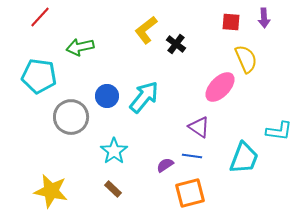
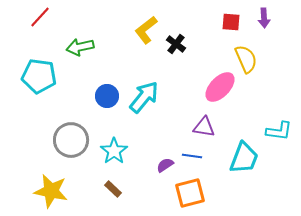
gray circle: moved 23 px down
purple triangle: moved 5 px right; rotated 25 degrees counterclockwise
